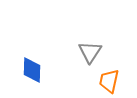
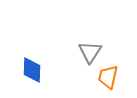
orange trapezoid: moved 1 px left, 4 px up
